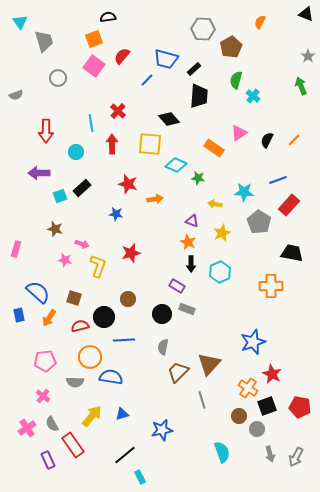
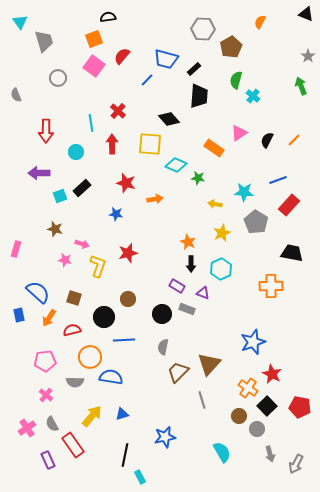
gray semicircle at (16, 95): rotated 88 degrees clockwise
red star at (128, 184): moved 2 px left, 1 px up
purple triangle at (192, 221): moved 11 px right, 72 px down
gray pentagon at (259, 222): moved 3 px left
red star at (131, 253): moved 3 px left
cyan hexagon at (220, 272): moved 1 px right, 3 px up
red semicircle at (80, 326): moved 8 px left, 4 px down
pink cross at (43, 396): moved 3 px right, 1 px up
black square at (267, 406): rotated 24 degrees counterclockwise
blue star at (162, 430): moved 3 px right, 7 px down
cyan semicircle at (222, 452): rotated 10 degrees counterclockwise
black line at (125, 455): rotated 40 degrees counterclockwise
gray arrow at (296, 457): moved 7 px down
